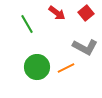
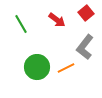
red arrow: moved 7 px down
green line: moved 6 px left
gray L-shape: rotated 100 degrees clockwise
